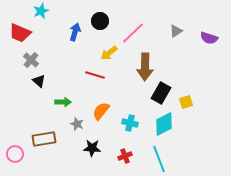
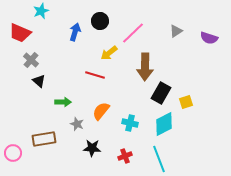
pink circle: moved 2 px left, 1 px up
